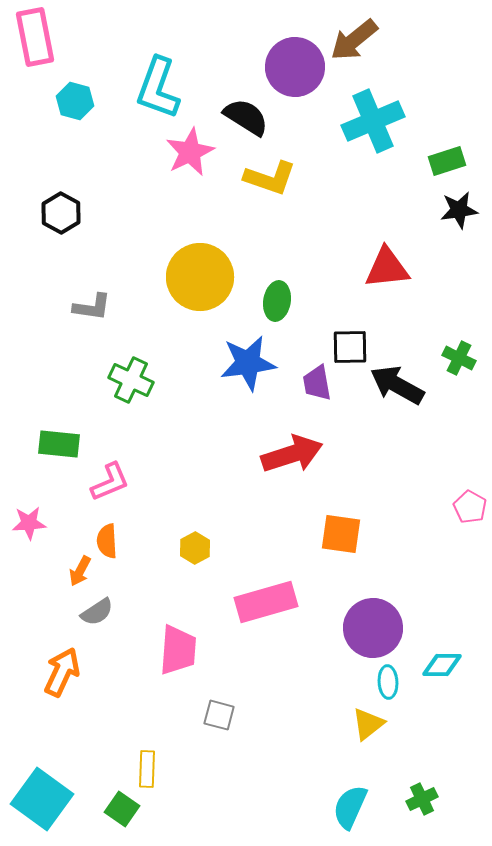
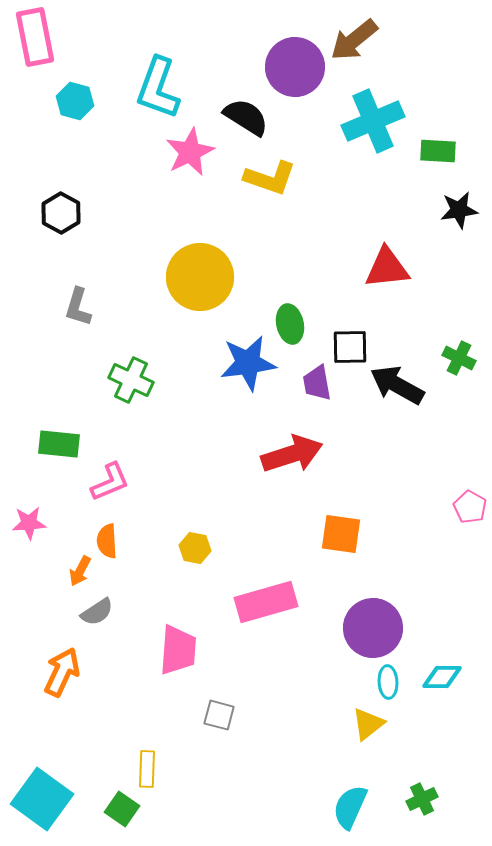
green rectangle at (447, 161): moved 9 px left, 10 px up; rotated 21 degrees clockwise
green ellipse at (277, 301): moved 13 px right, 23 px down; rotated 21 degrees counterclockwise
gray L-shape at (92, 307): moved 14 px left; rotated 99 degrees clockwise
yellow hexagon at (195, 548): rotated 20 degrees counterclockwise
cyan diamond at (442, 665): moved 12 px down
